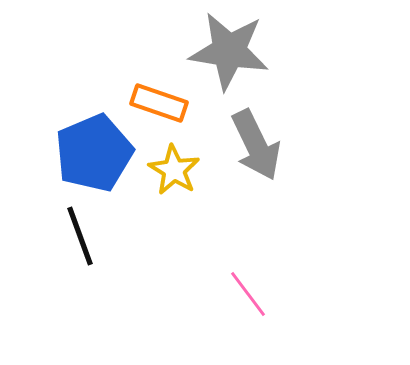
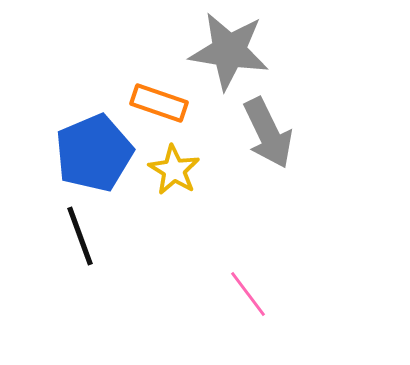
gray arrow: moved 12 px right, 12 px up
